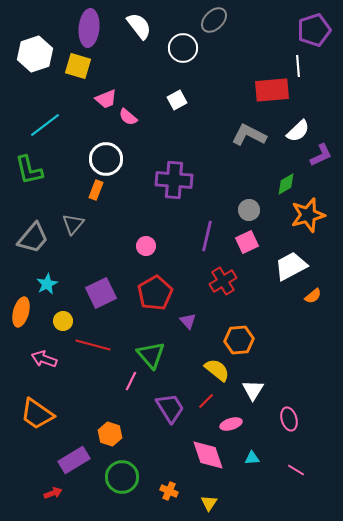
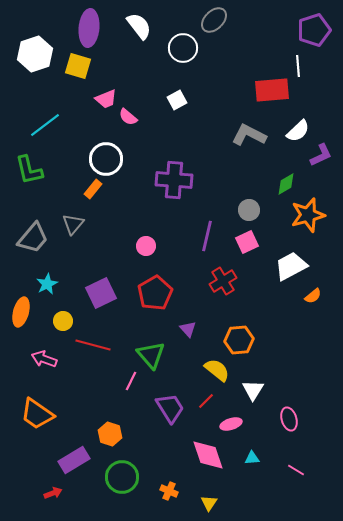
orange rectangle at (96, 190): moved 3 px left, 1 px up; rotated 18 degrees clockwise
purple triangle at (188, 321): moved 8 px down
